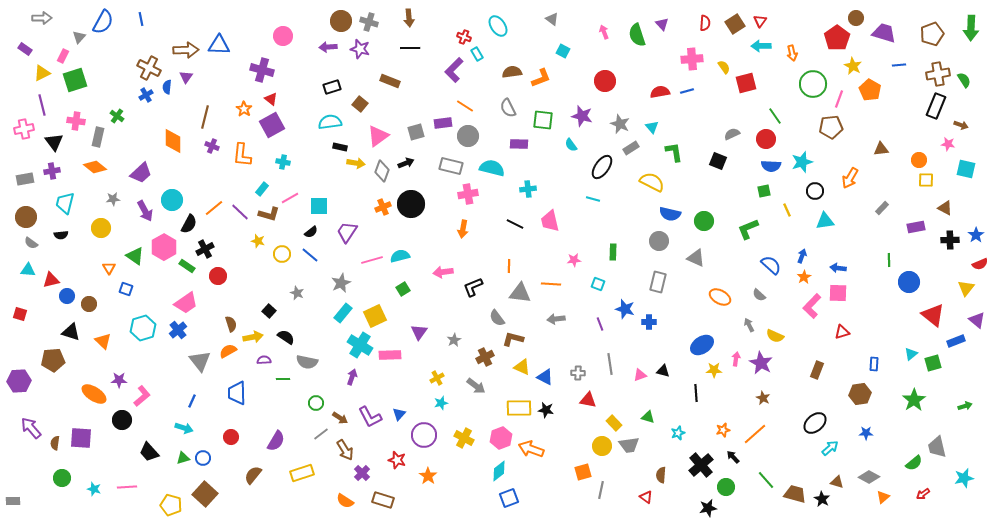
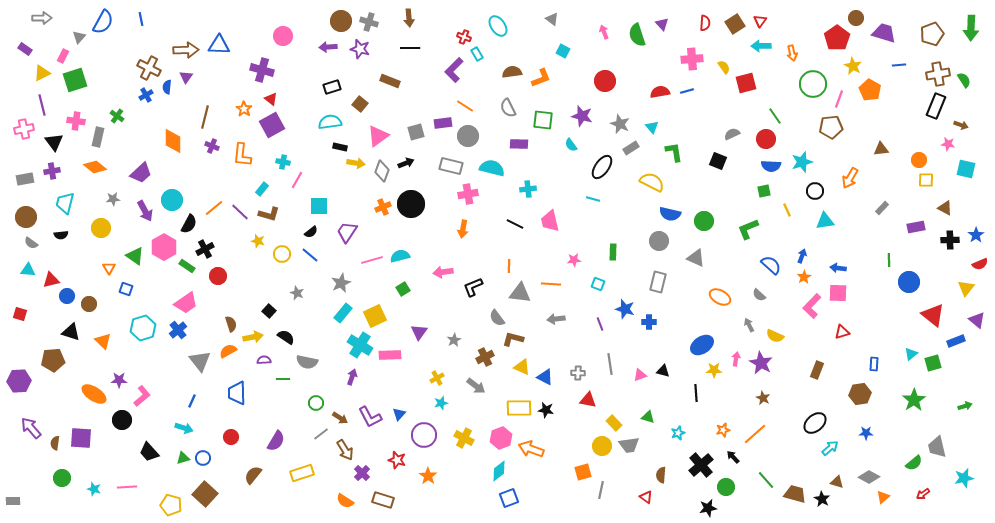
pink line at (290, 198): moved 7 px right, 18 px up; rotated 30 degrees counterclockwise
